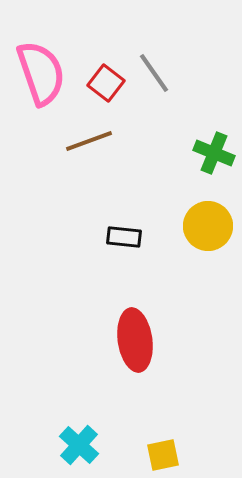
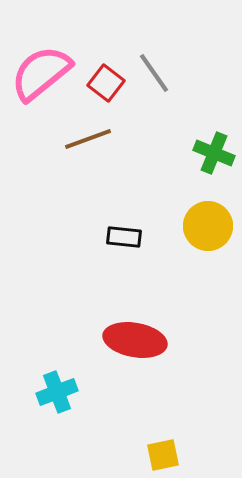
pink semicircle: rotated 110 degrees counterclockwise
brown line: moved 1 px left, 2 px up
red ellipse: rotated 72 degrees counterclockwise
cyan cross: moved 22 px left, 53 px up; rotated 27 degrees clockwise
